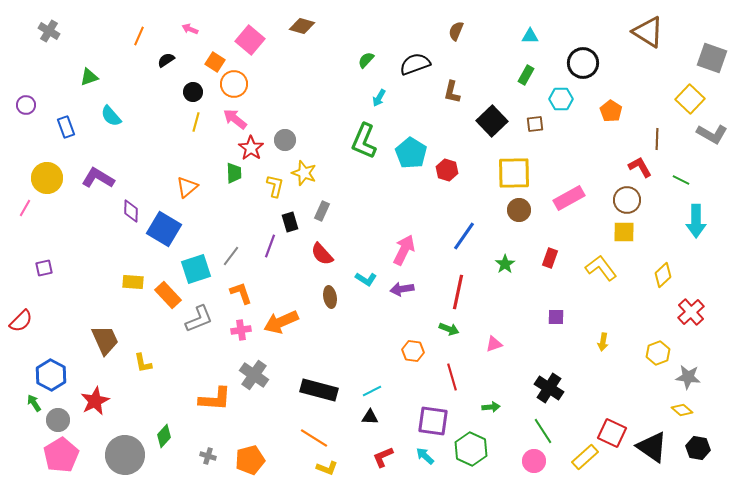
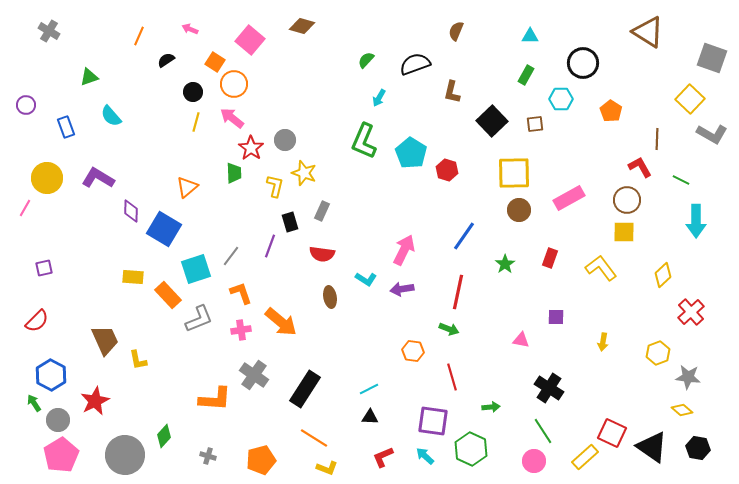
pink arrow at (235, 119): moved 3 px left, 1 px up
red semicircle at (322, 254): rotated 40 degrees counterclockwise
yellow rectangle at (133, 282): moved 5 px up
red semicircle at (21, 321): moved 16 px right
orange arrow at (281, 322): rotated 116 degrees counterclockwise
pink triangle at (494, 344): moved 27 px right, 4 px up; rotated 30 degrees clockwise
yellow L-shape at (143, 363): moved 5 px left, 3 px up
black rectangle at (319, 390): moved 14 px left, 1 px up; rotated 72 degrees counterclockwise
cyan line at (372, 391): moved 3 px left, 2 px up
orange pentagon at (250, 460): moved 11 px right
